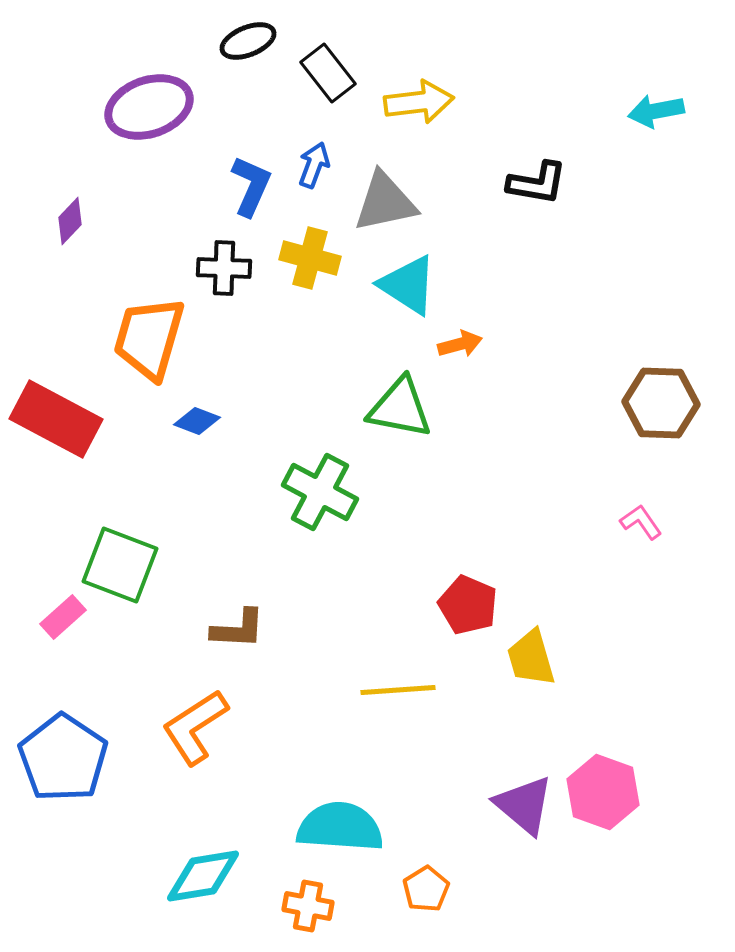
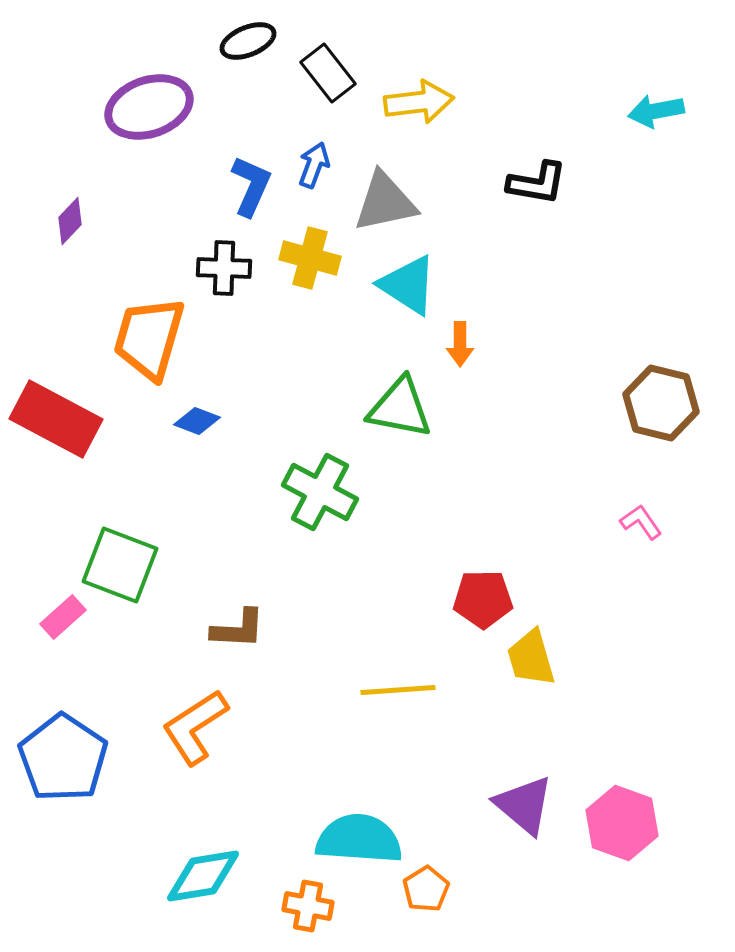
orange arrow: rotated 105 degrees clockwise
brown hexagon: rotated 12 degrees clockwise
red pentagon: moved 15 px right, 6 px up; rotated 24 degrees counterclockwise
pink hexagon: moved 19 px right, 31 px down
cyan semicircle: moved 19 px right, 12 px down
